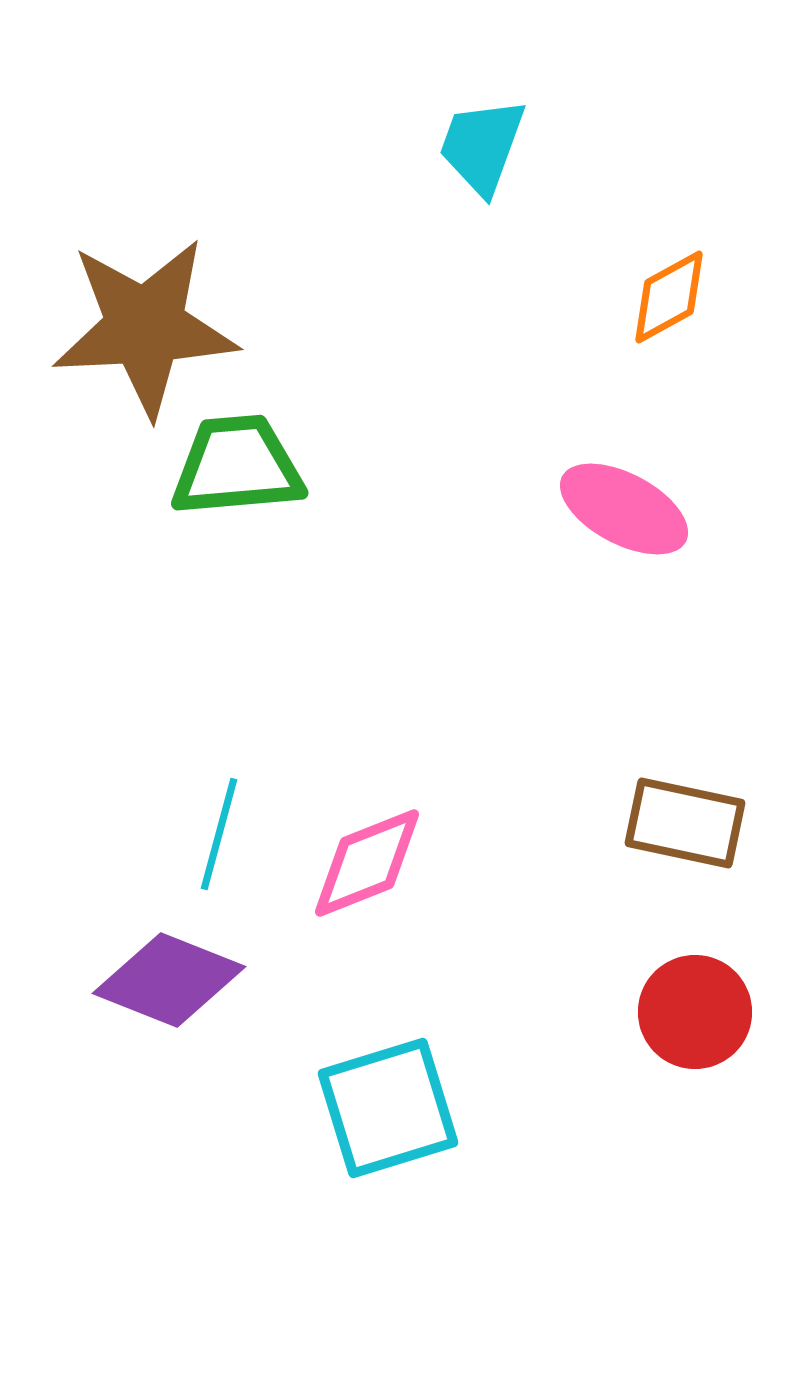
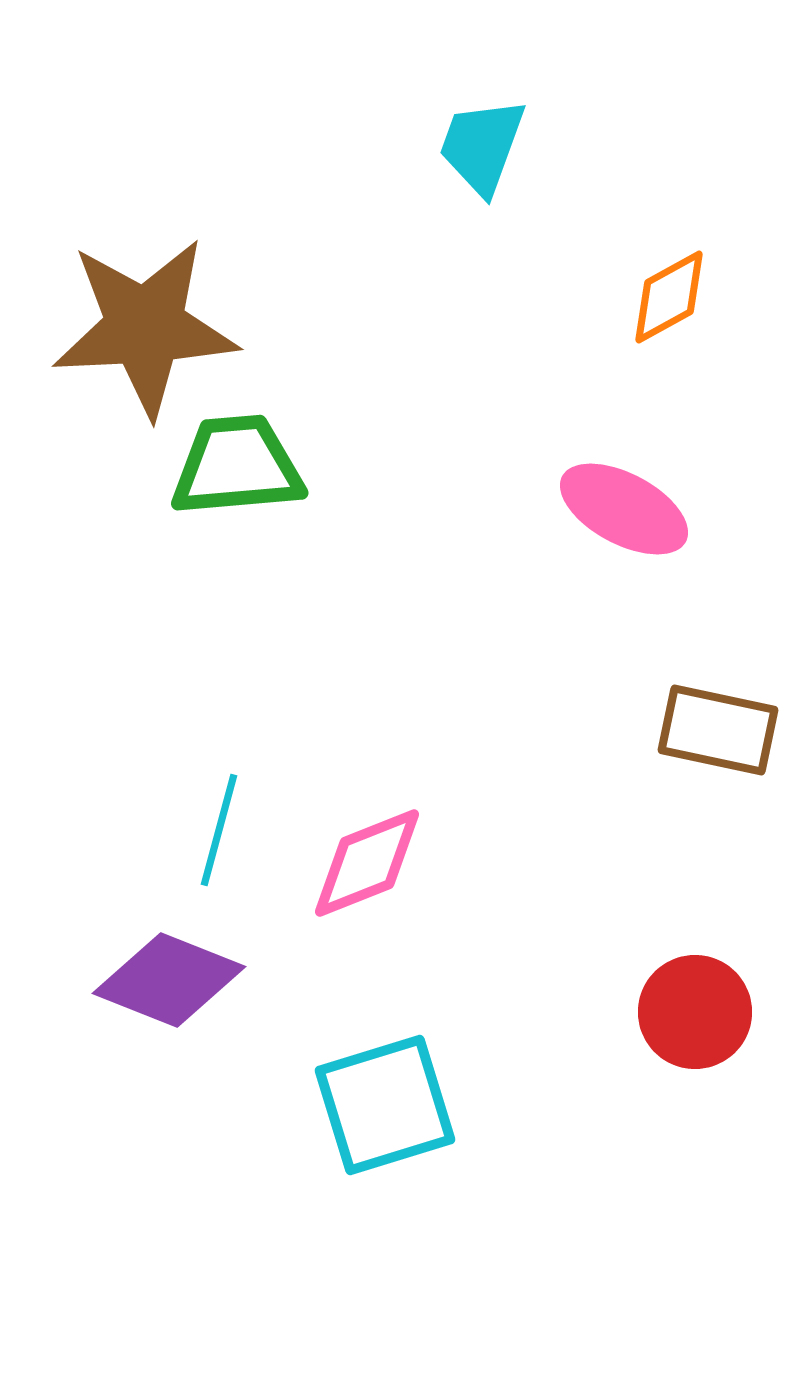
brown rectangle: moved 33 px right, 93 px up
cyan line: moved 4 px up
cyan square: moved 3 px left, 3 px up
